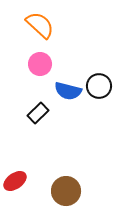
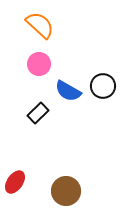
pink circle: moved 1 px left
black circle: moved 4 px right
blue semicircle: rotated 16 degrees clockwise
red ellipse: moved 1 px down; rotated 20 degrees counterclockwise
